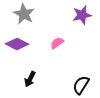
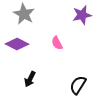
pink semicircle: rotated 80 degrees counterclockwise
black semicircle: moved 3 px left
